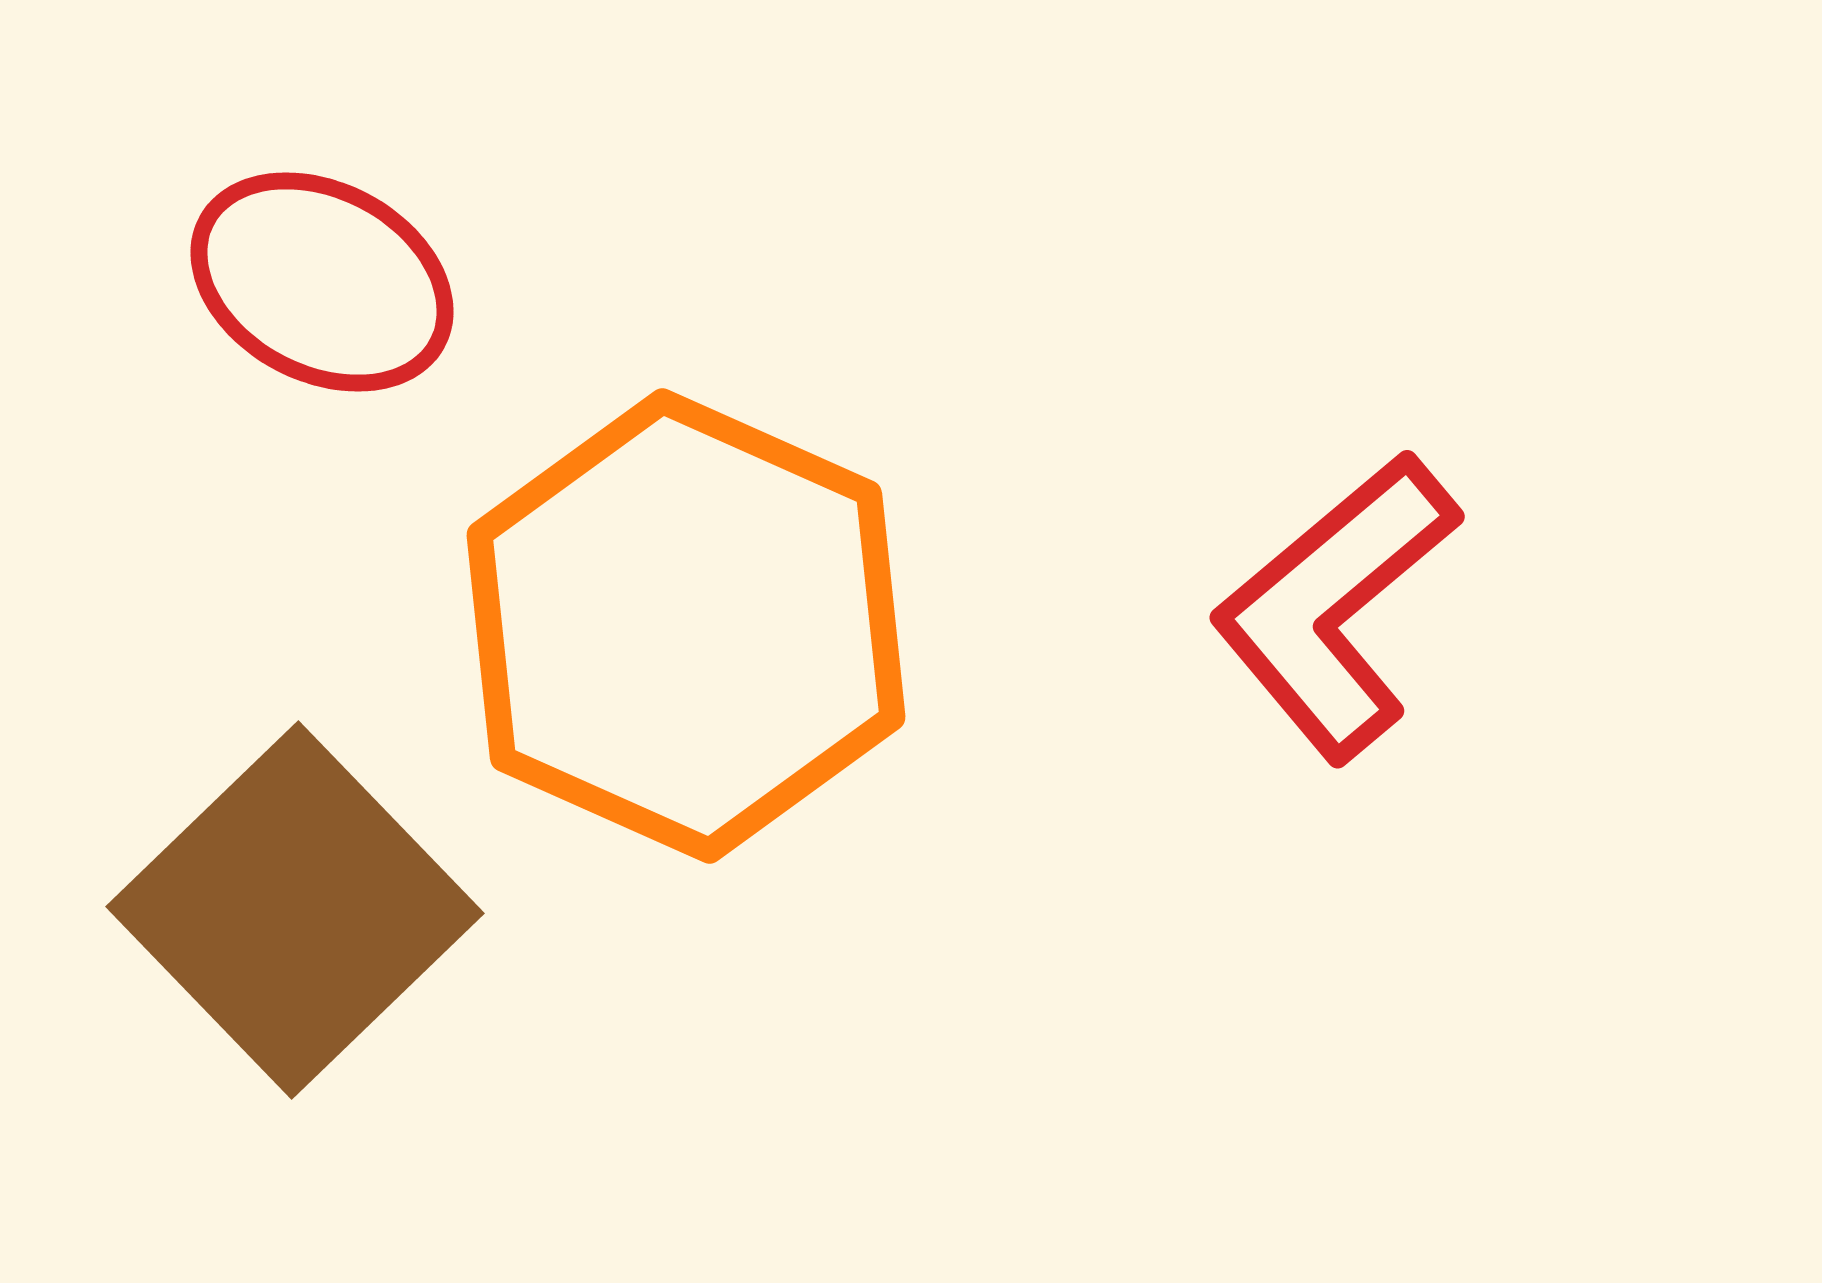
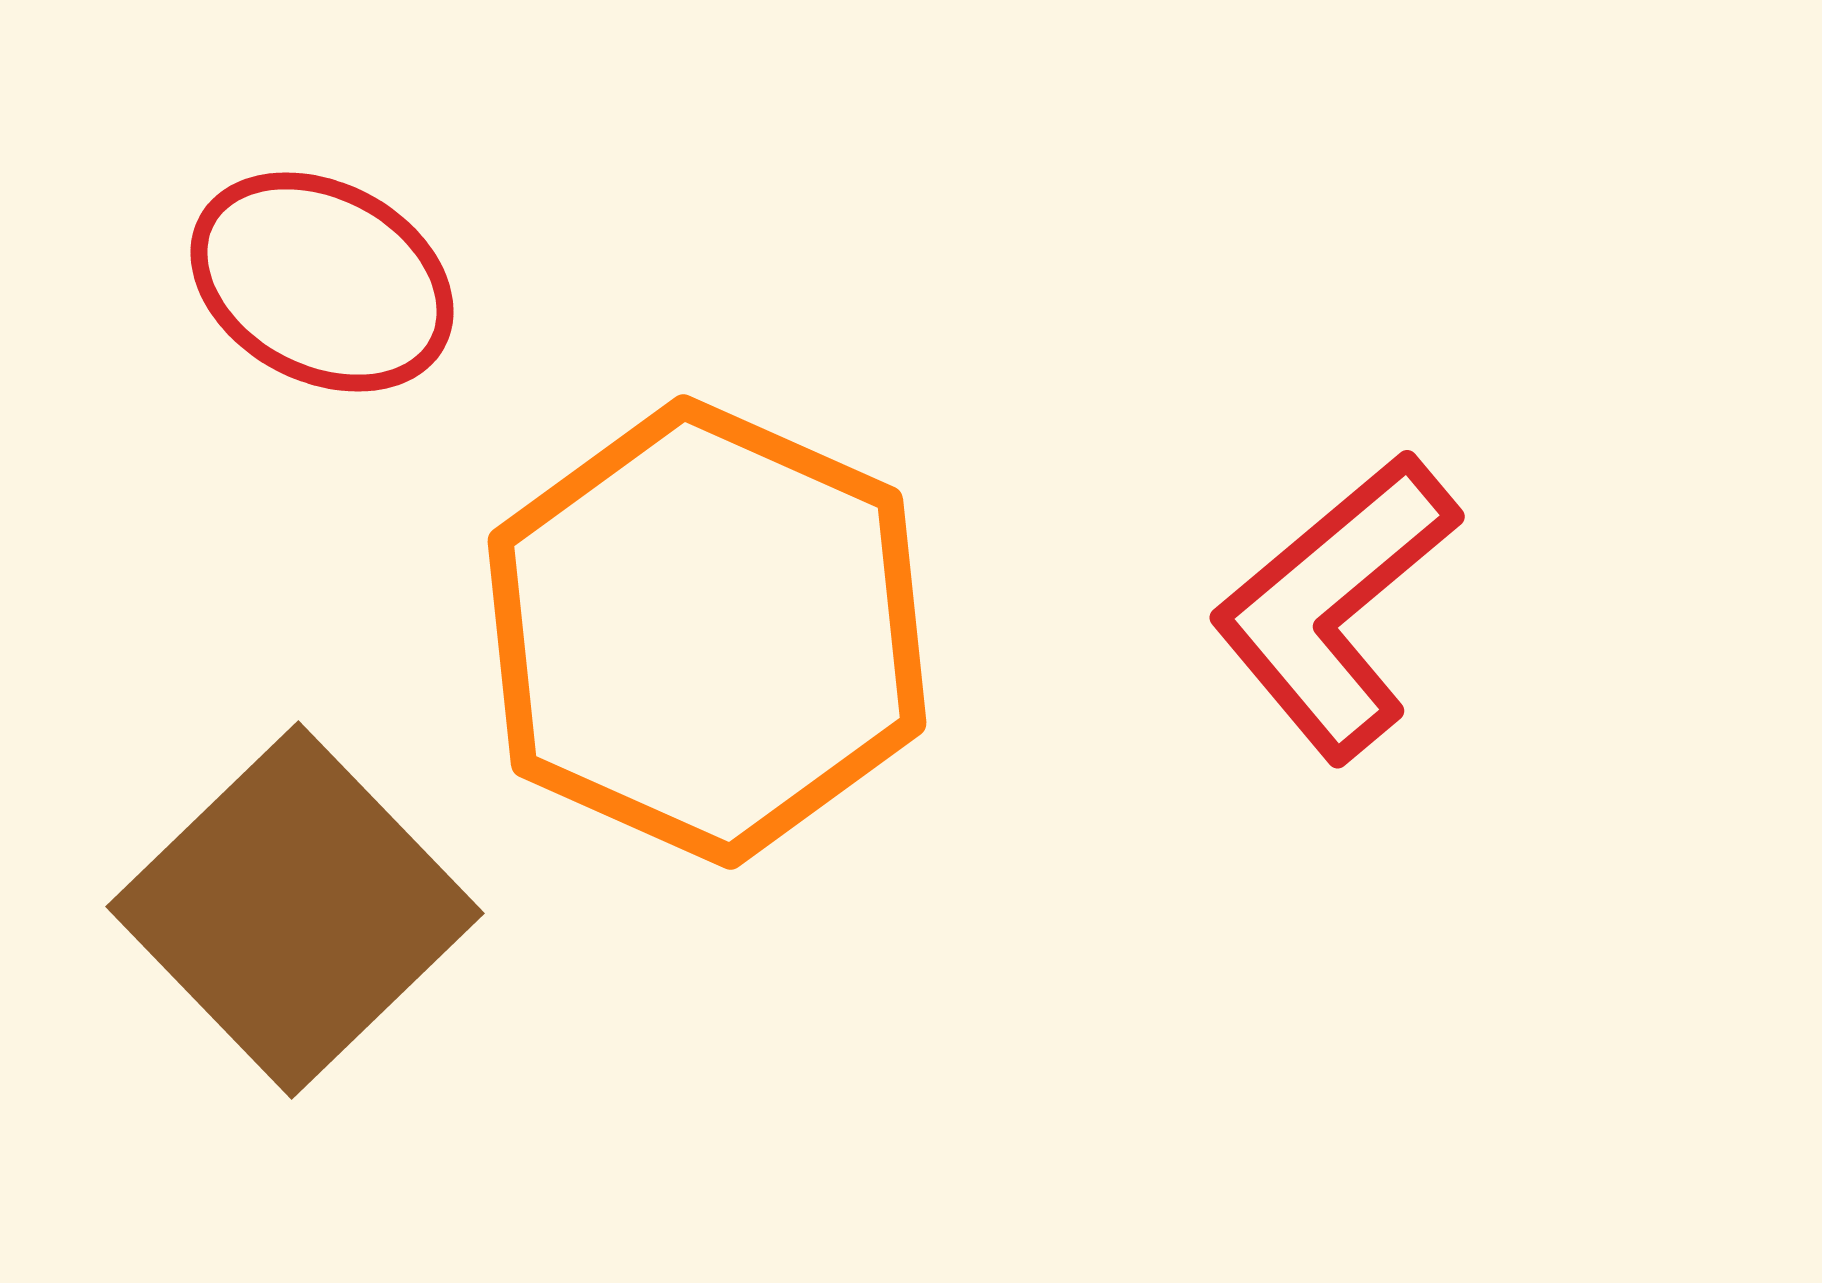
orange hexagon: moved 21 px right, 6 px down
